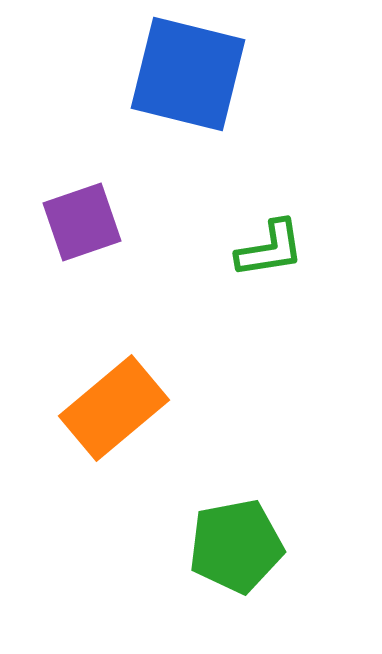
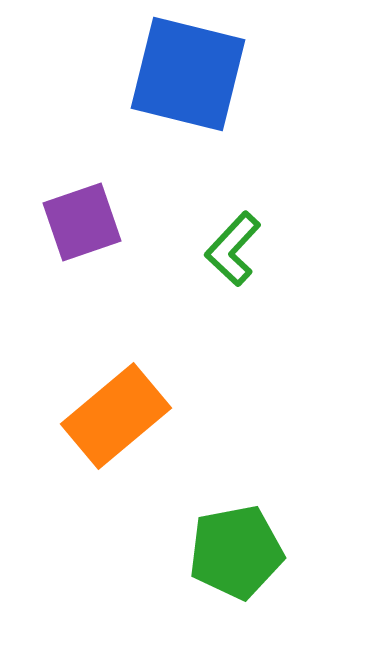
green L-shape: moved 37 px left; rotated 142 degrees clockwise
orange rectangle: moved 2 px right, 8 px down
green pentagon: moved 6 px down
